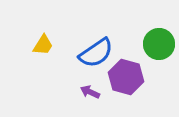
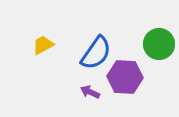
yellow trapezoid: rotated 150 degrees counterclockwise
blue semicircle: rotated 21 degrees counterclockwise
purple hexagon: moved 1 px left; rotated 12 degrees counterclockwise
